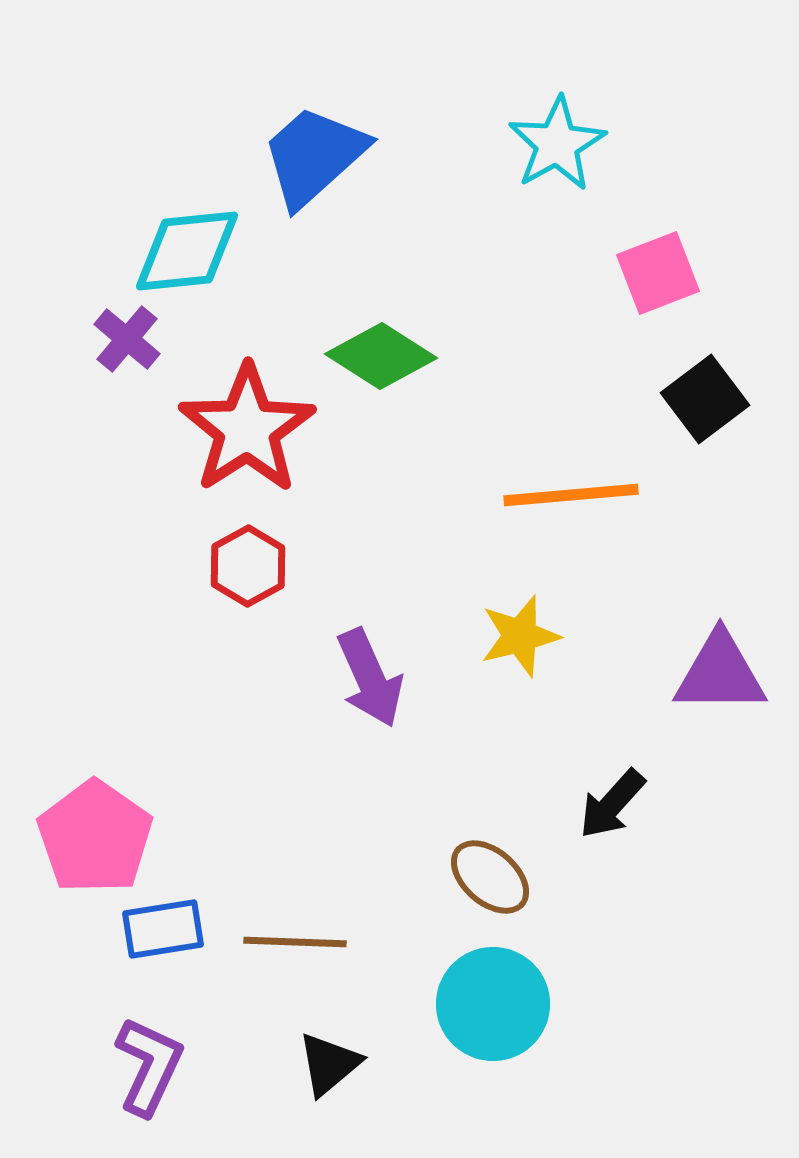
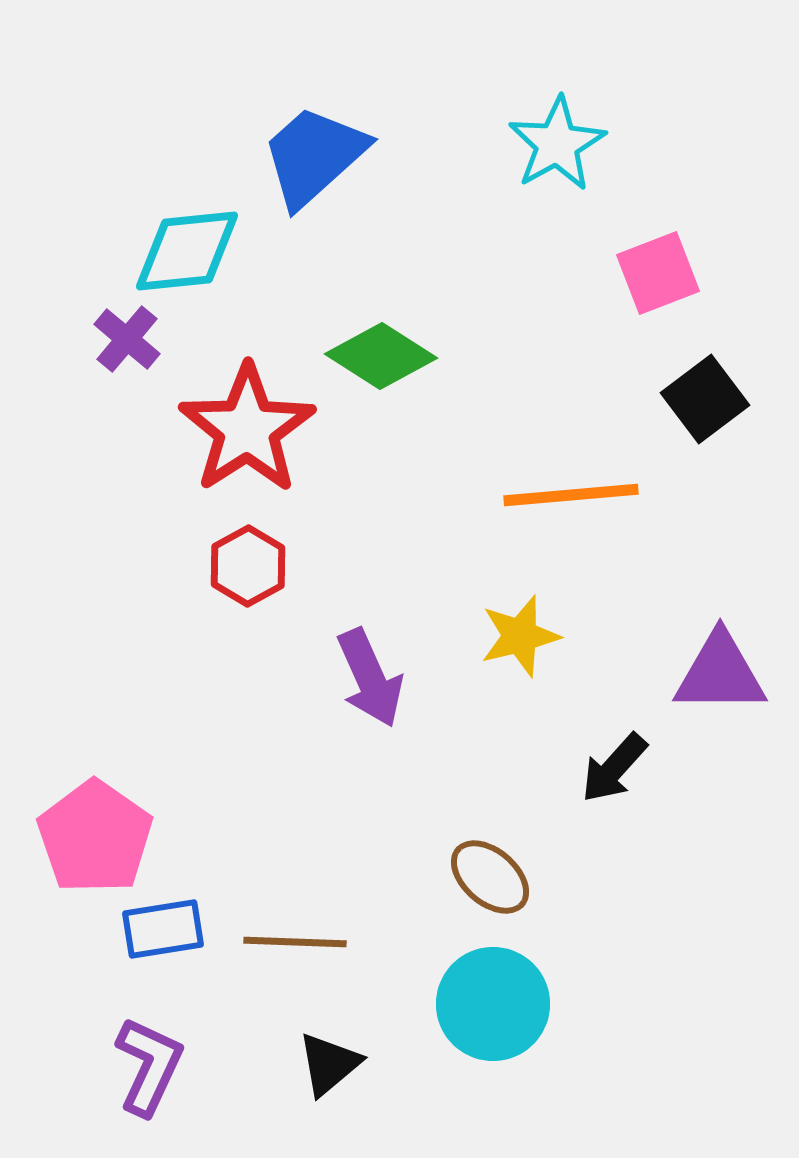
black arrow: moved 2 px right, 36 px up
